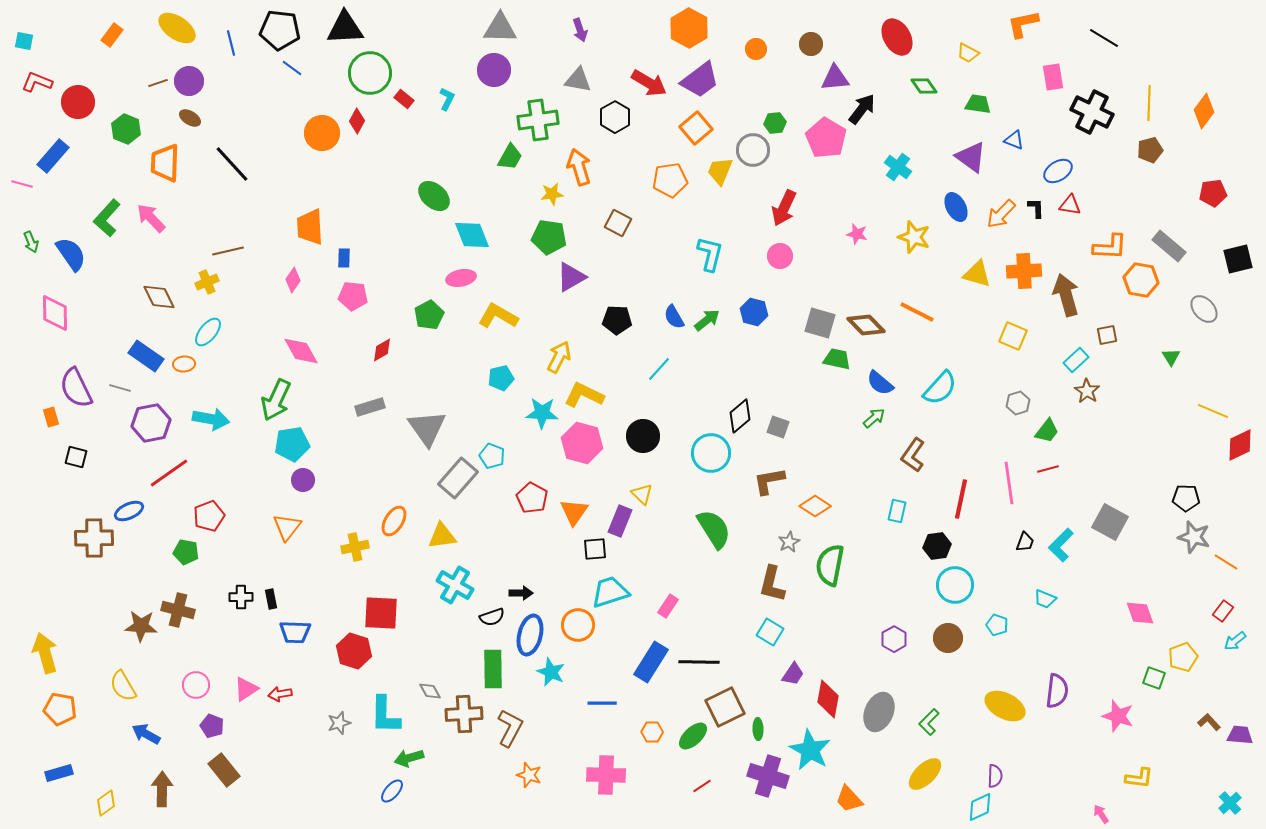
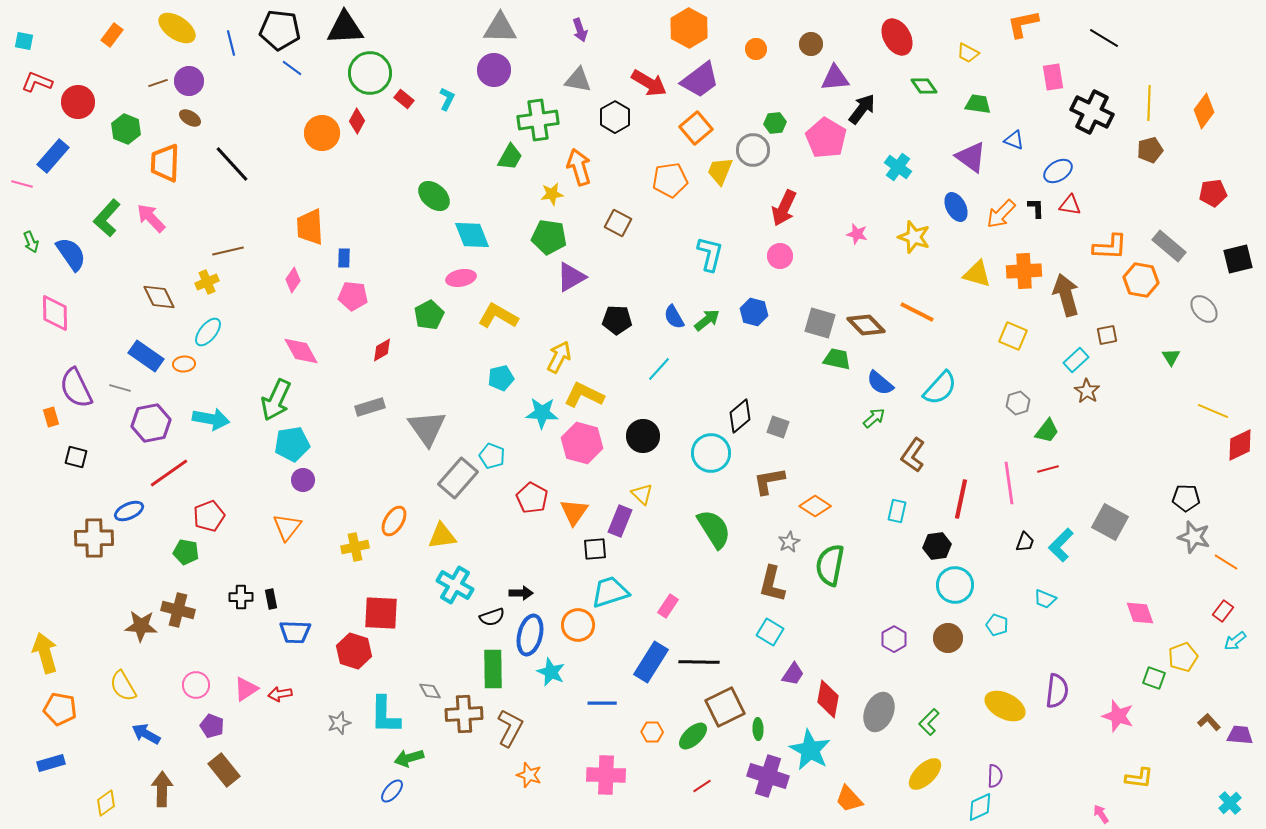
blue rectangle at (59, 773): moved 8 px left, 10 px up
